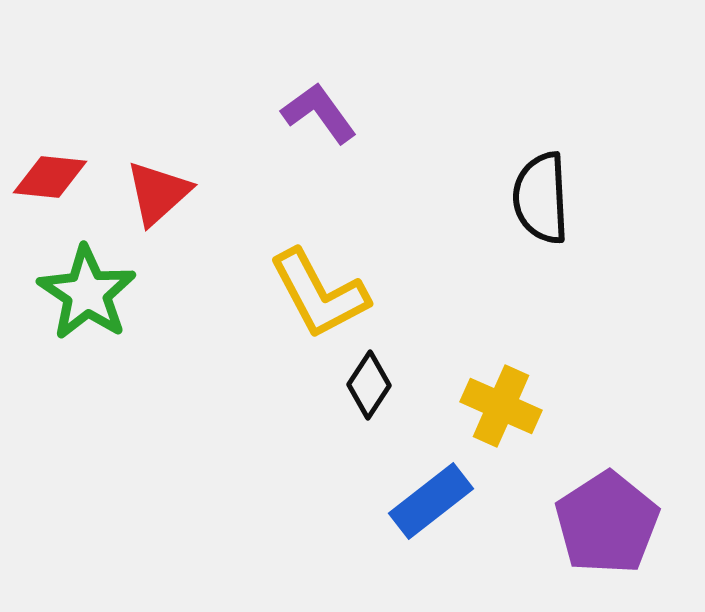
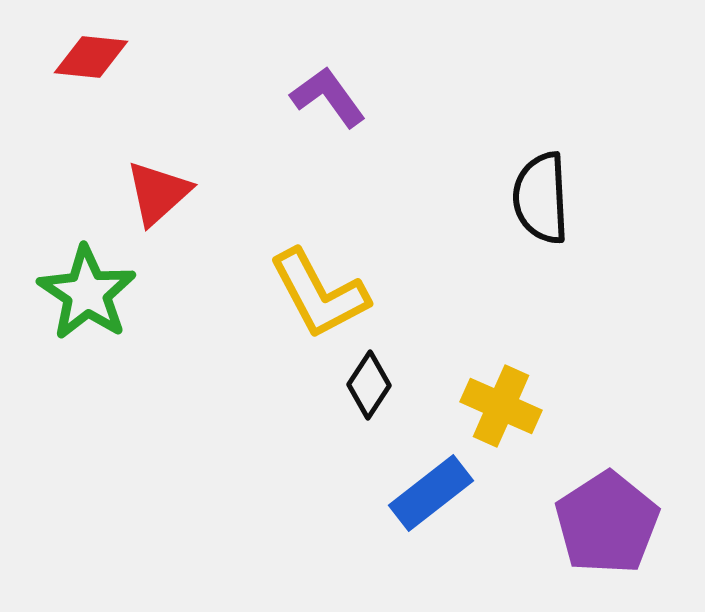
purple L-shape: moved 9 px right, 16 px up
red diamond: moved 41 px right, 120 px up
blue rectangle: moved 8 px up
